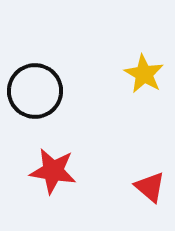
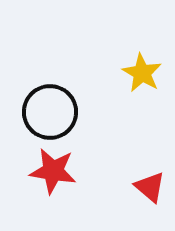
yellow star: moved 2 px left, 1 px up
black circle: moved 15 px right, 21 px down
